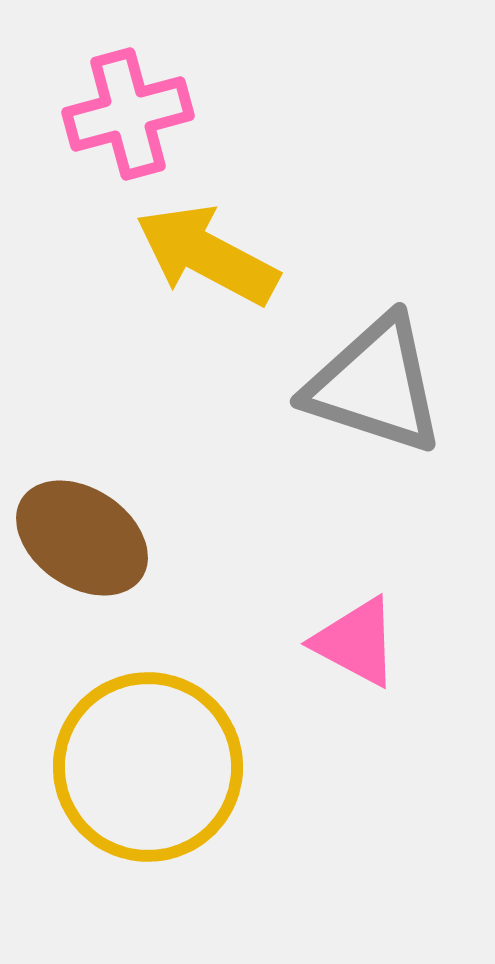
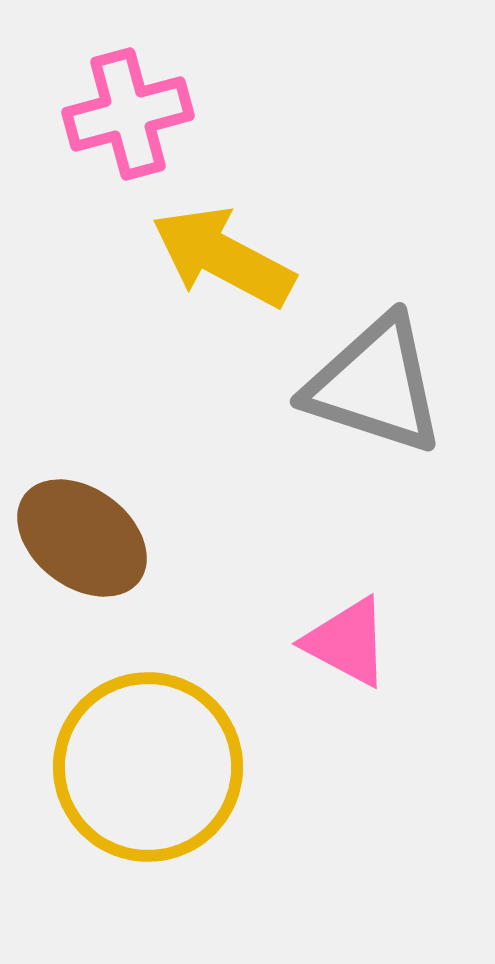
yellow arrow: moved 16 px right, 2 px down
brown ellipse: rotated 3 degrees clockwise
pink triangle: moved 9 px left
